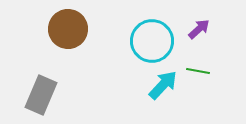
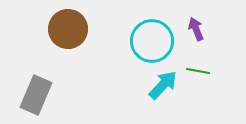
purple arrow: moved 3 px left; rotated 70 degrees counterclockwise
gray rectangle: moved 5 px left
